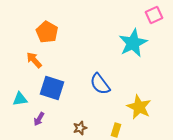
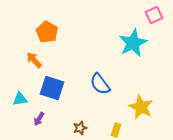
yellow star: moved 2 px right
